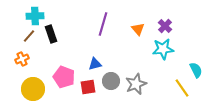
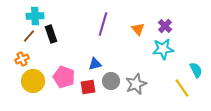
yellow circle: moved 8 px up
